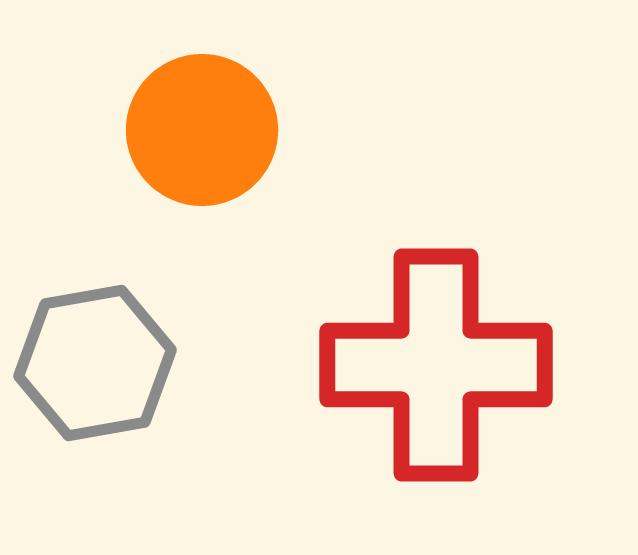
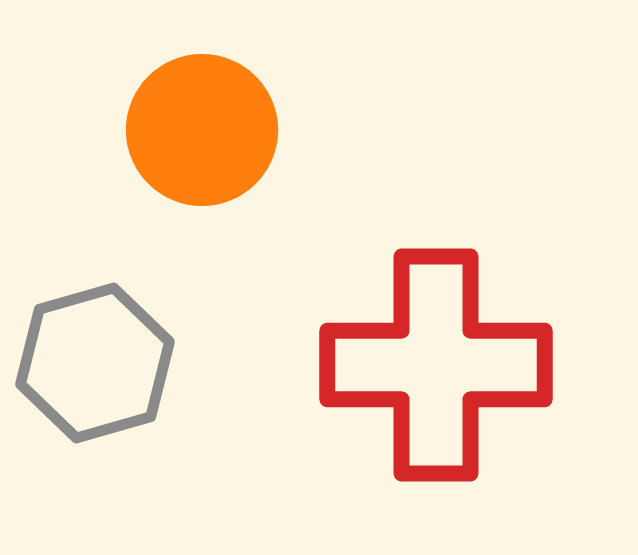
gray hexagon: rotated 6 degrees counterclockwise
